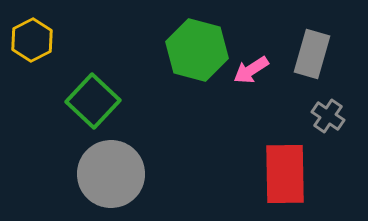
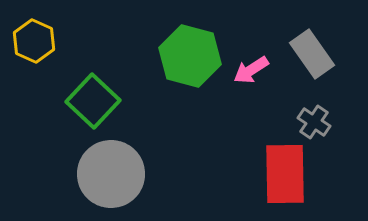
yellow hexagon: moved 2 px right, 1 px down; rotated 9 degrees counterclockwise
green hexagon: moved 7 px left, 6 px down
gray rectangle: rotated 51 degrees counterclockwise
gray cross: moved 14 px left, 6 px down
